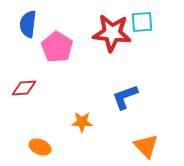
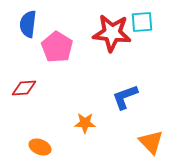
orange star: moved 3 px right, 1 px down
orange triangle: moved 5 px right, 4 px up
